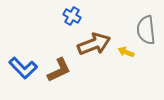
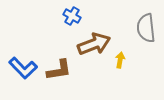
gray semicircle: moved 2 px up
yellow arrow: moved 6 px left, 8 px down; rotated 77 degrees clockwise
brown L-shape: rotated 16 degrees clockwise
